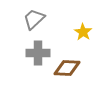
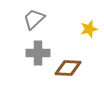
yellow star: moved 6 px right, 3 px up; rotated 24 degrees clockwise
brown diamond: moved 1 px right
